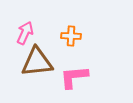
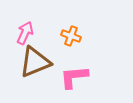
orange cross: rotated 18 degrees clockwise
brown triangle: moved 2 px left; rotated 16 degrees counterclockwise
